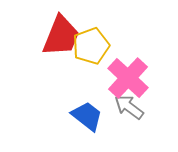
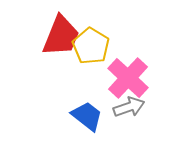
yellow pentagon: rotated 21 degrees counterclockwise
gray arrow: rotated 124 degrees clockwise
